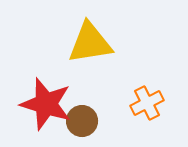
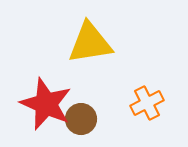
red star: rotated 6 degrees clockwise
brown circle: moved 1 px left, 2 px up
